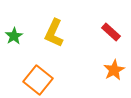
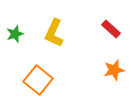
red rectangle: moved 3 px up
green star: moved 1 px right, 2 px up; rotated 12 degrees clockwise
orange star: rotated 15 degrees clockwise
